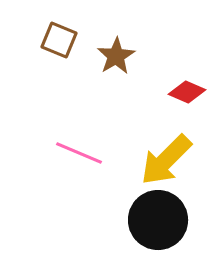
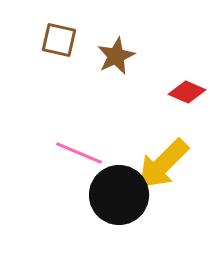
brown square: rotated 9 degrees counterclockwise
brown star: rotated 6 degrees clockwise
yellow arrow: moved 3 px left, 4 px down
black circle: moved 39 px left, 25 px up
